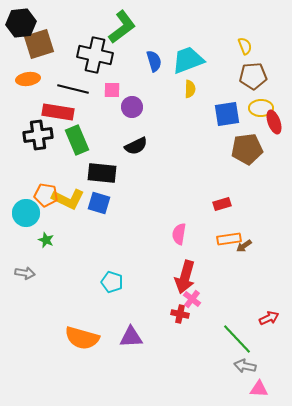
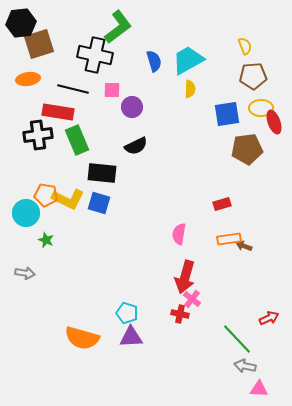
green L-shape at (122, 27): moved 4 px left
cyan trapezoid at (188, 60): rotated 8 degrees counterclockwise
brown arrow at (244, 246): rotated 56 degrees clockwise
cyan pentagon at (112, 282): moved 15 px right, 31 px down
